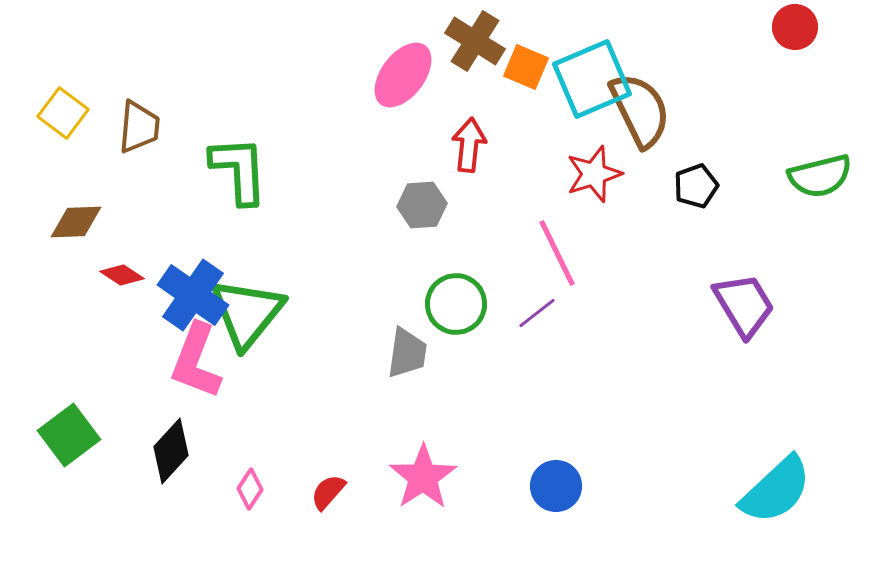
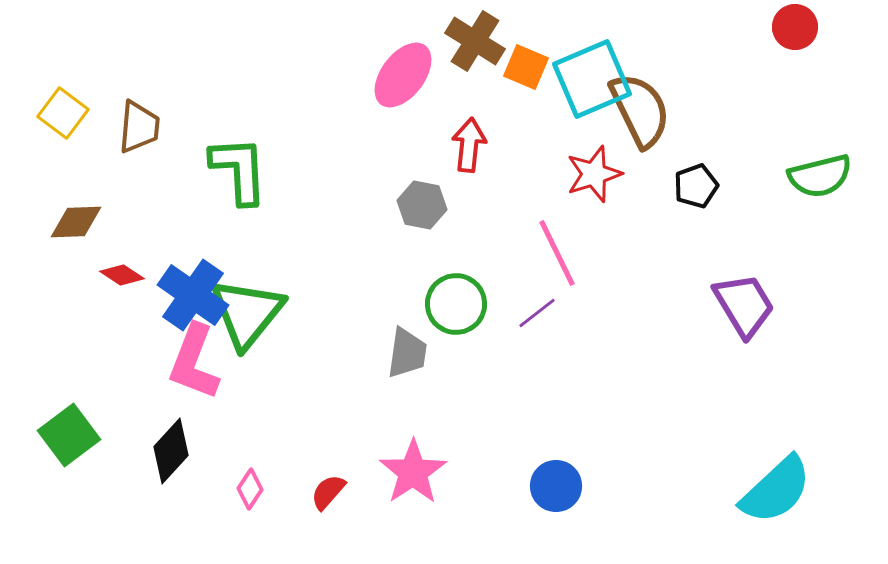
gray hexagon: rotated 15 degrees clockwise
pink L-shape: moved 2 px left, 1 px down
pink star: moved 10 px left, 5 px up
